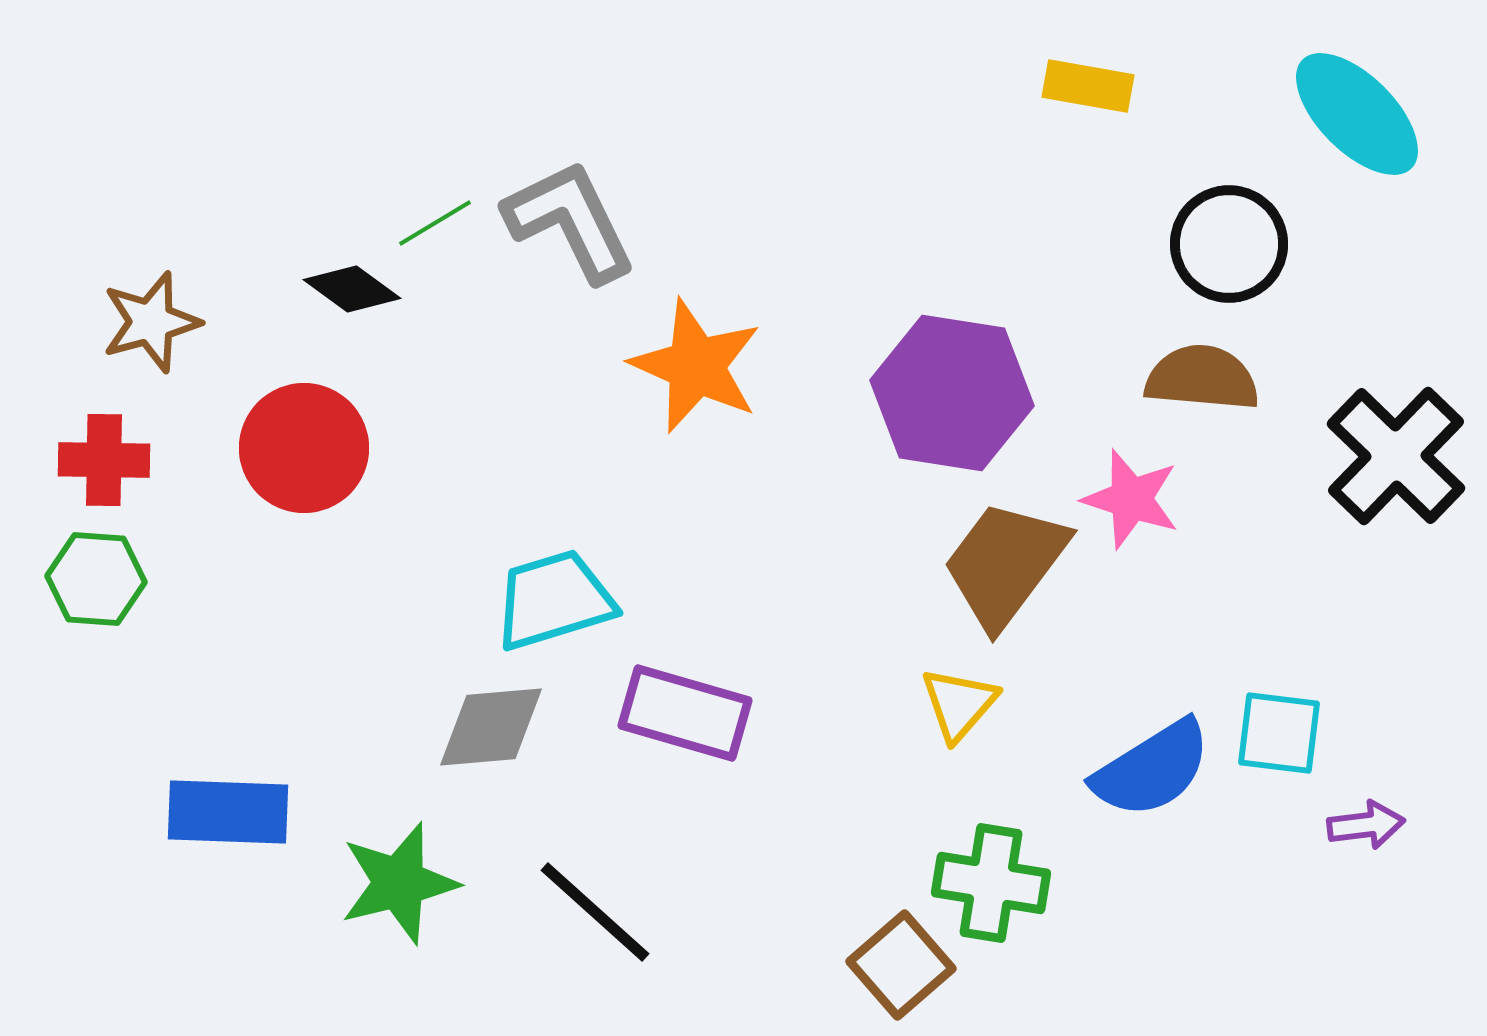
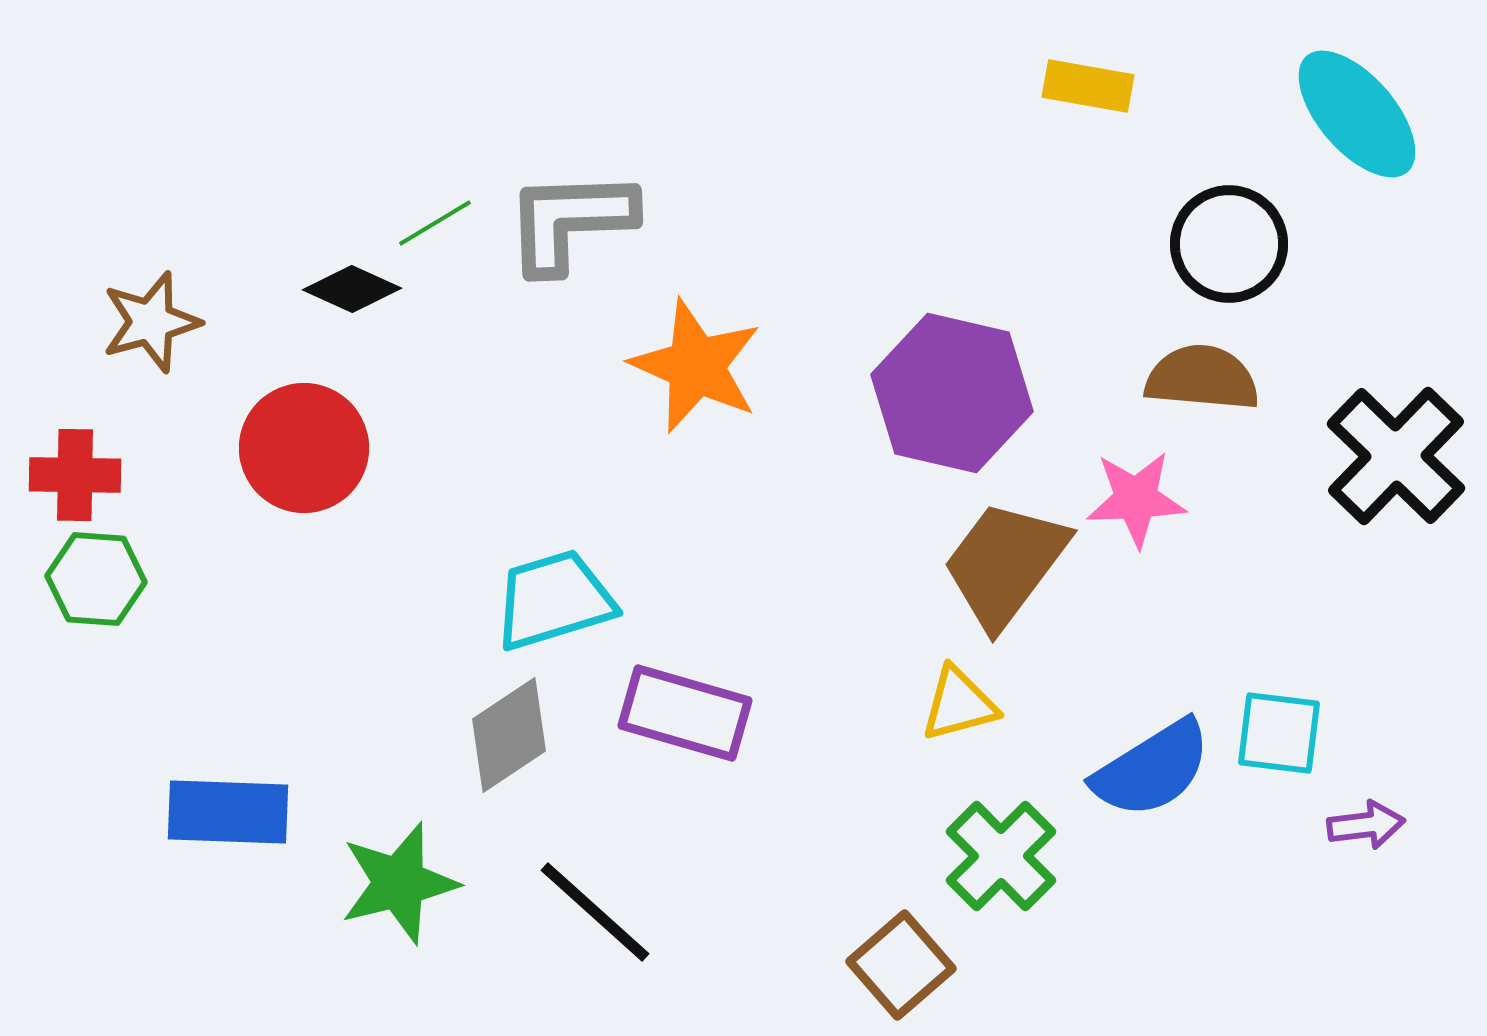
cyan ellipse: rotated 4 degrees clockwise
gray L-shape: rotated 66 degrees counterclockwise
black diamond: rotated 12 degrees counterclockwise
purple hexagon: rotated 4 degrees clockwise
red cross: moved 29 px left, 15 px down
pink star: moved 5 px right; rotated 20 degrees counterclockwise
yellow triangle: rotated 34 degrees clockwise
gray diamond: moved 18 px right, 8 px down; rotated 29 degrees counterclockwise
green cross: moved 10 px right, 27 px up; rotated 36 degrees clockwise
